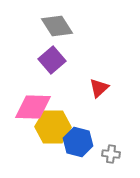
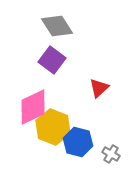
purple square: rotated 12 degrees counterclockwise
pink diamond: rotated 27 degrees counterclockwise
yellow hexagon: rotated 20 degrees clockwise
gray cross: rotated 24 degrees clockwise
